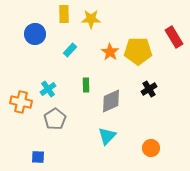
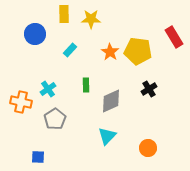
yellow pentagon: rotated 8 degrees clockwise
orange circle: moved 3 px left
